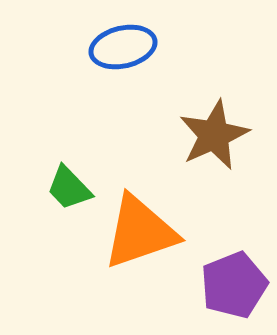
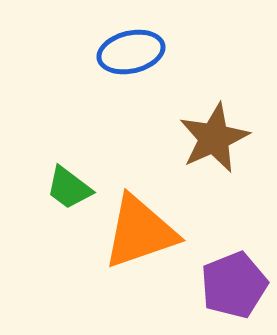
blue ellipse: moved 8 px right, 5 px down
brown star: moved 3 px down
green trapezoid: rotated 9 degrees counterclockwise
